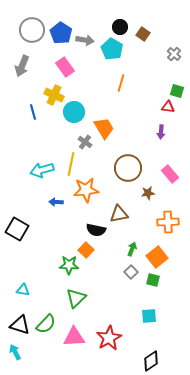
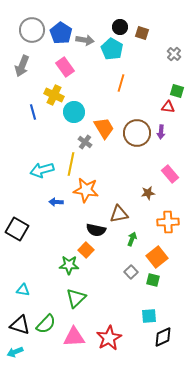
brown square at (143, 34): moved 1 px left, 1 px up; rotated 16 degrees counterclockwise
brown circle at (128, 168): moved 9 px right, 35 px up
orange star at (86, 190): rotated 15 degrees clockwise
green arrow at (132, 249): moved 10 px up
cyan arrow at (15, 352): rotated 84 degrees counterclockwise
black diamond at (151, 361): moved 12 px right, 24 px up; rotated 10 degrees clockwise
